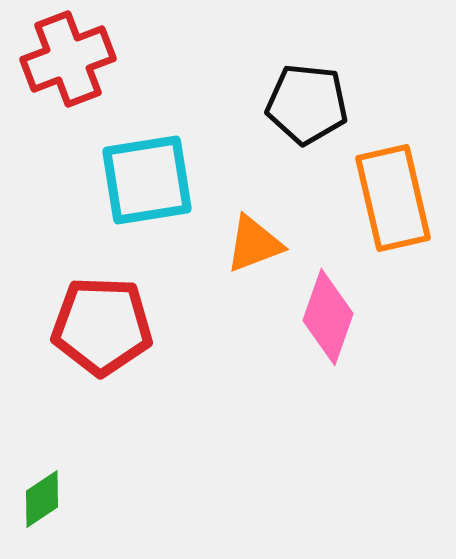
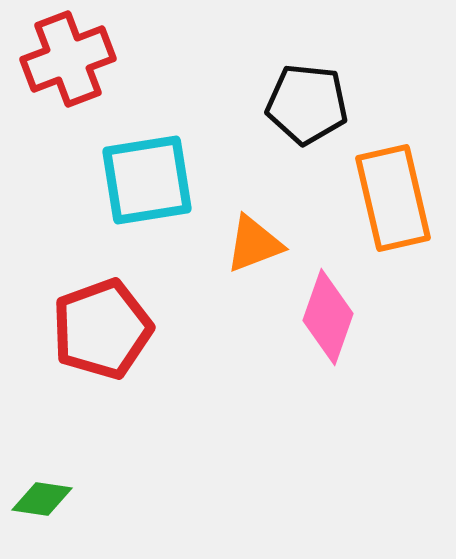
red pentagon: moved 3 px down; rotated 22 degrees counterclockwise
green diamond: rotated 42 degrees clockwise
